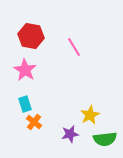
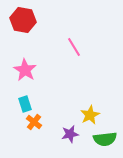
red hexagon: moved 8 px left, 16 px up
